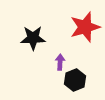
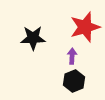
purple arrow: moved 12 px right, 6 px up
black hexagon: moved 1 px left, 1 px down
